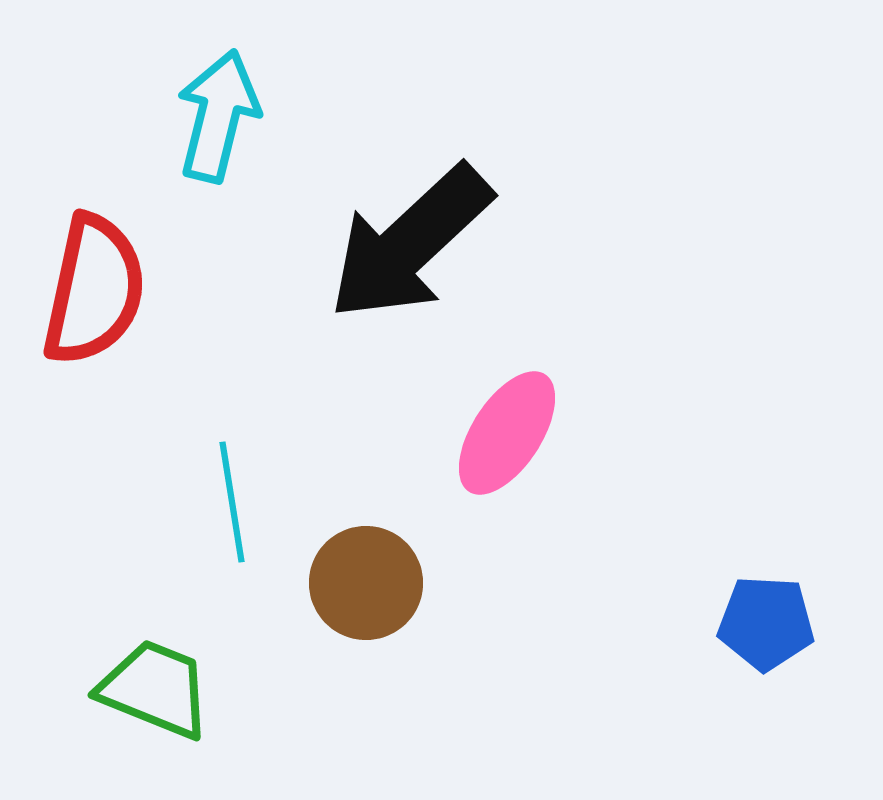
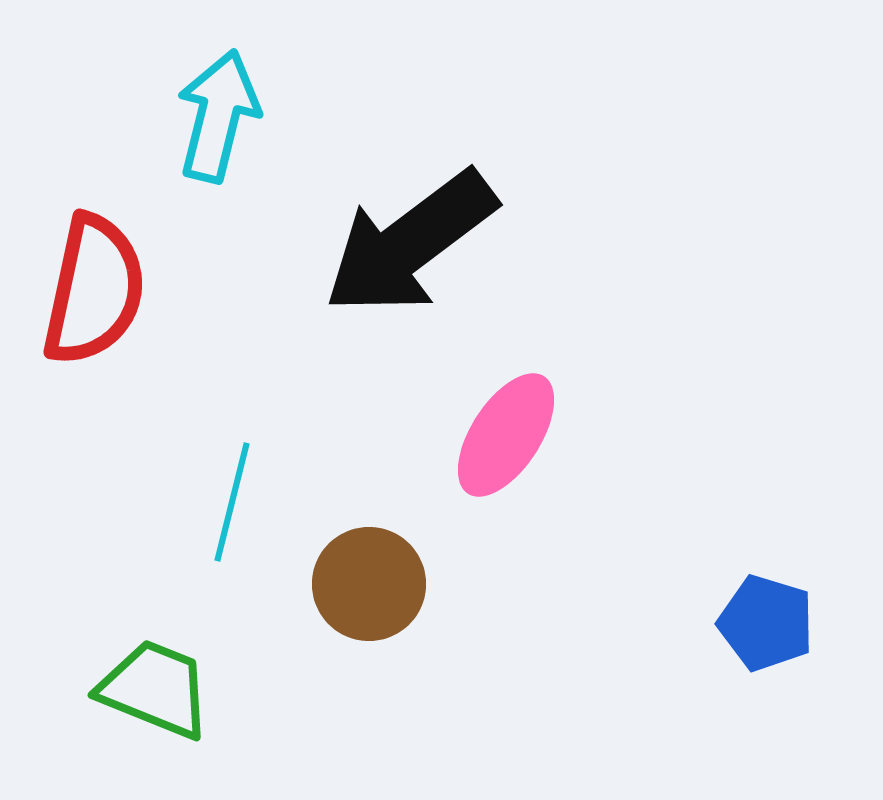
black arrow: rotated 6 degrees clockwise
pink ellipse: moved 1 px left, 2 px down
cyan line: rotated 23 degrees clockwise
brown circle: moved 3 px right, 1 px down
blue pentagon: rotated 14 degrees clockwise
